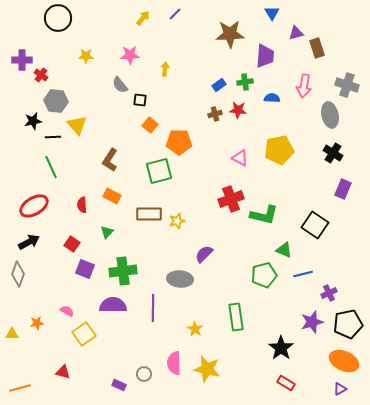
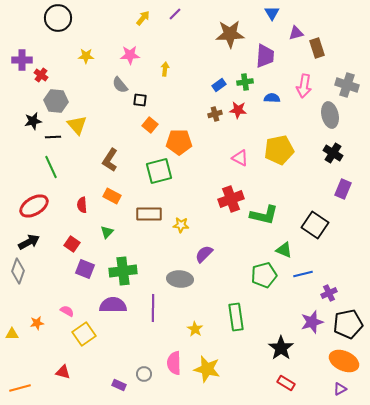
yellow star at (177, 221): moved 4 px right, 4 px down; rotated 21 degrees clockwise
gray diamond at (18, 274): moved 3 px up
